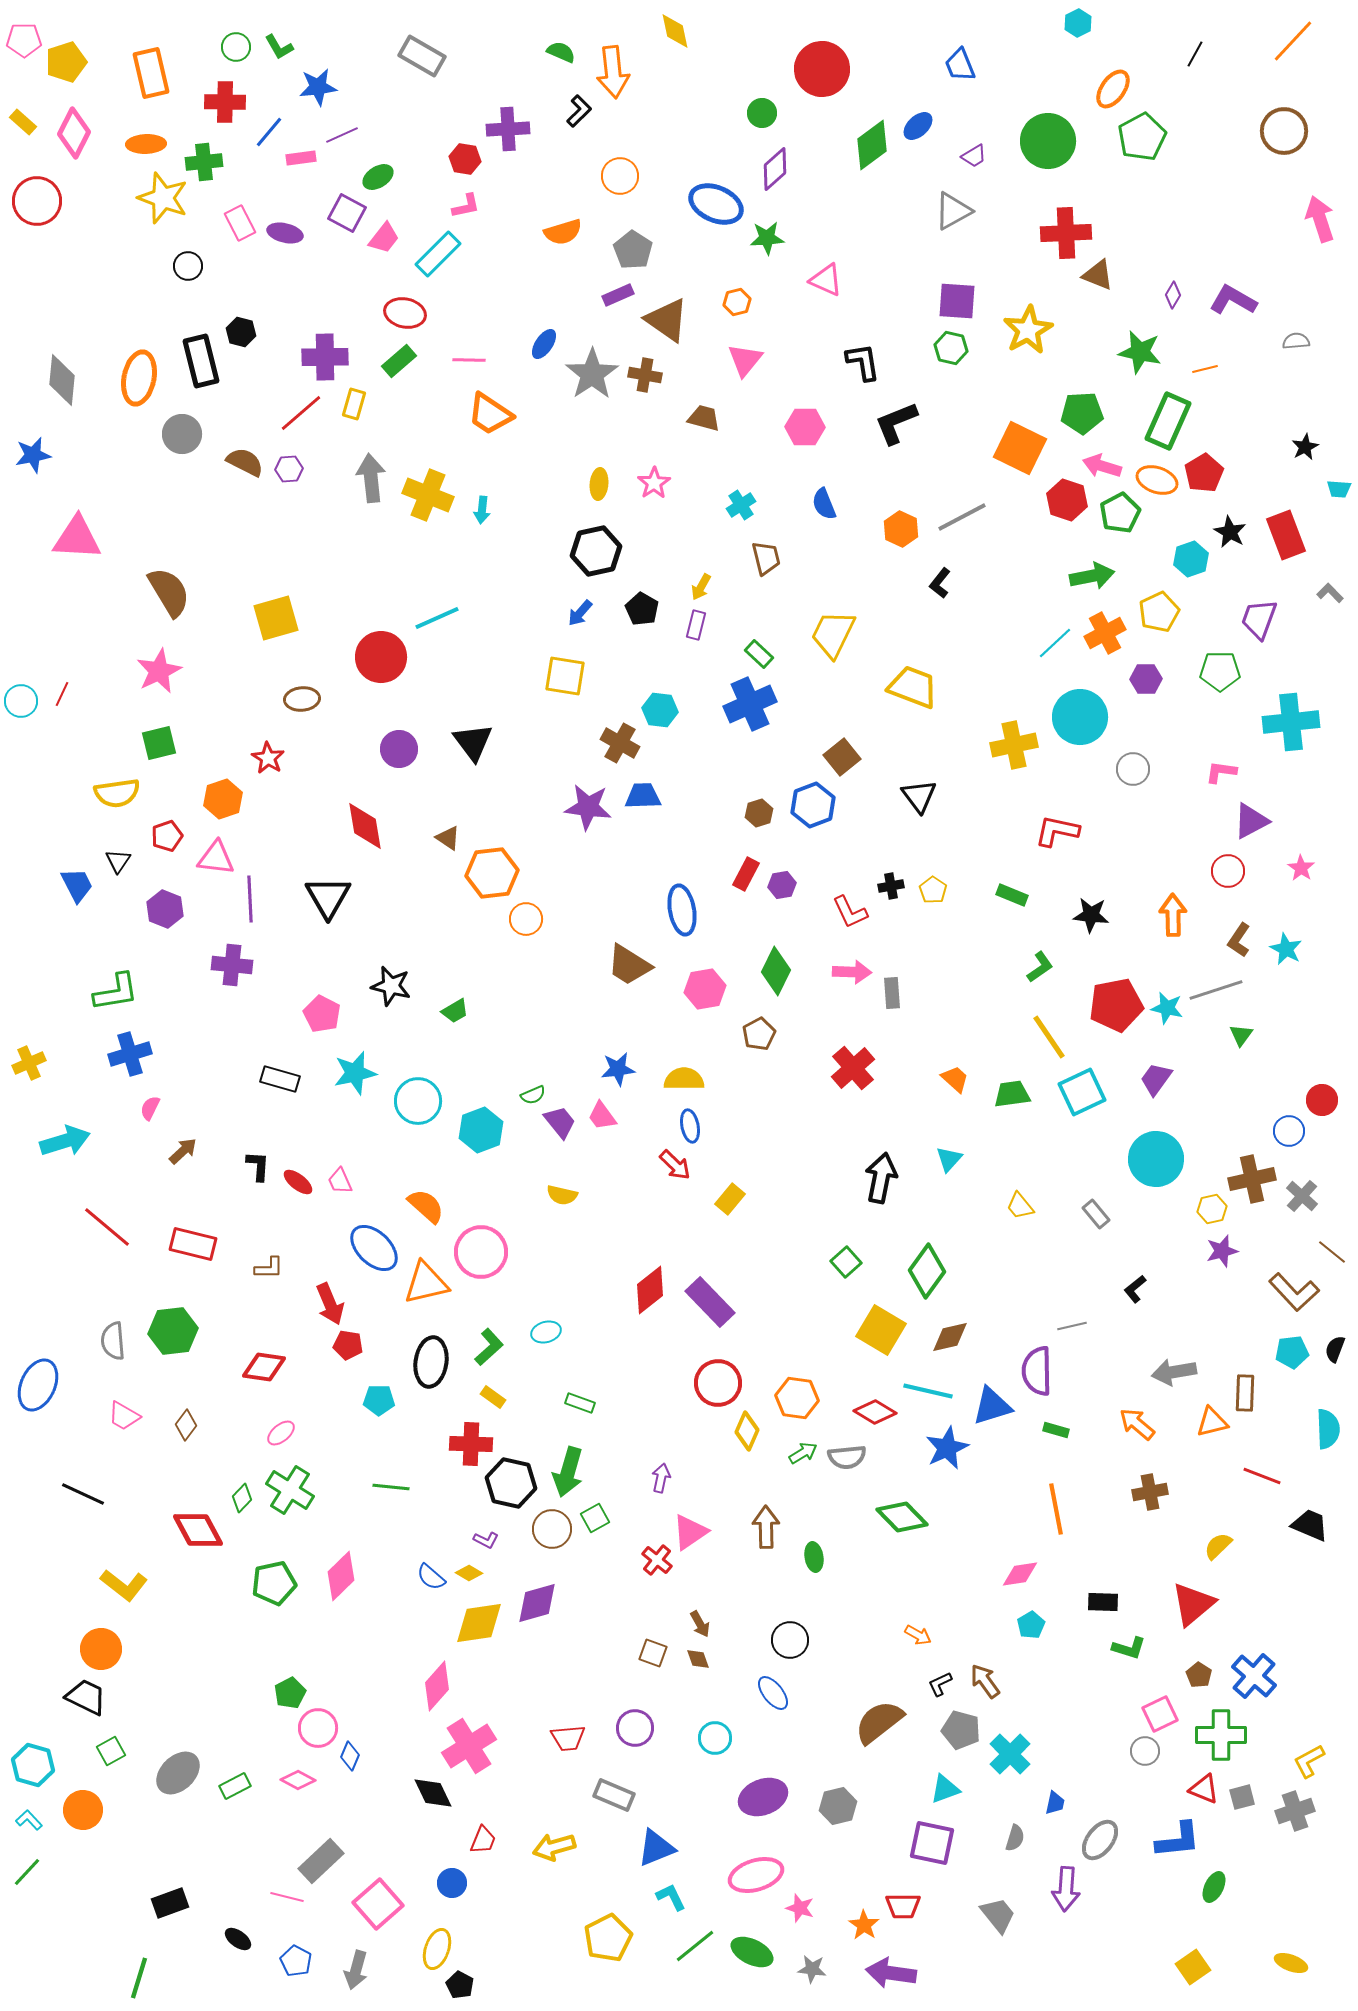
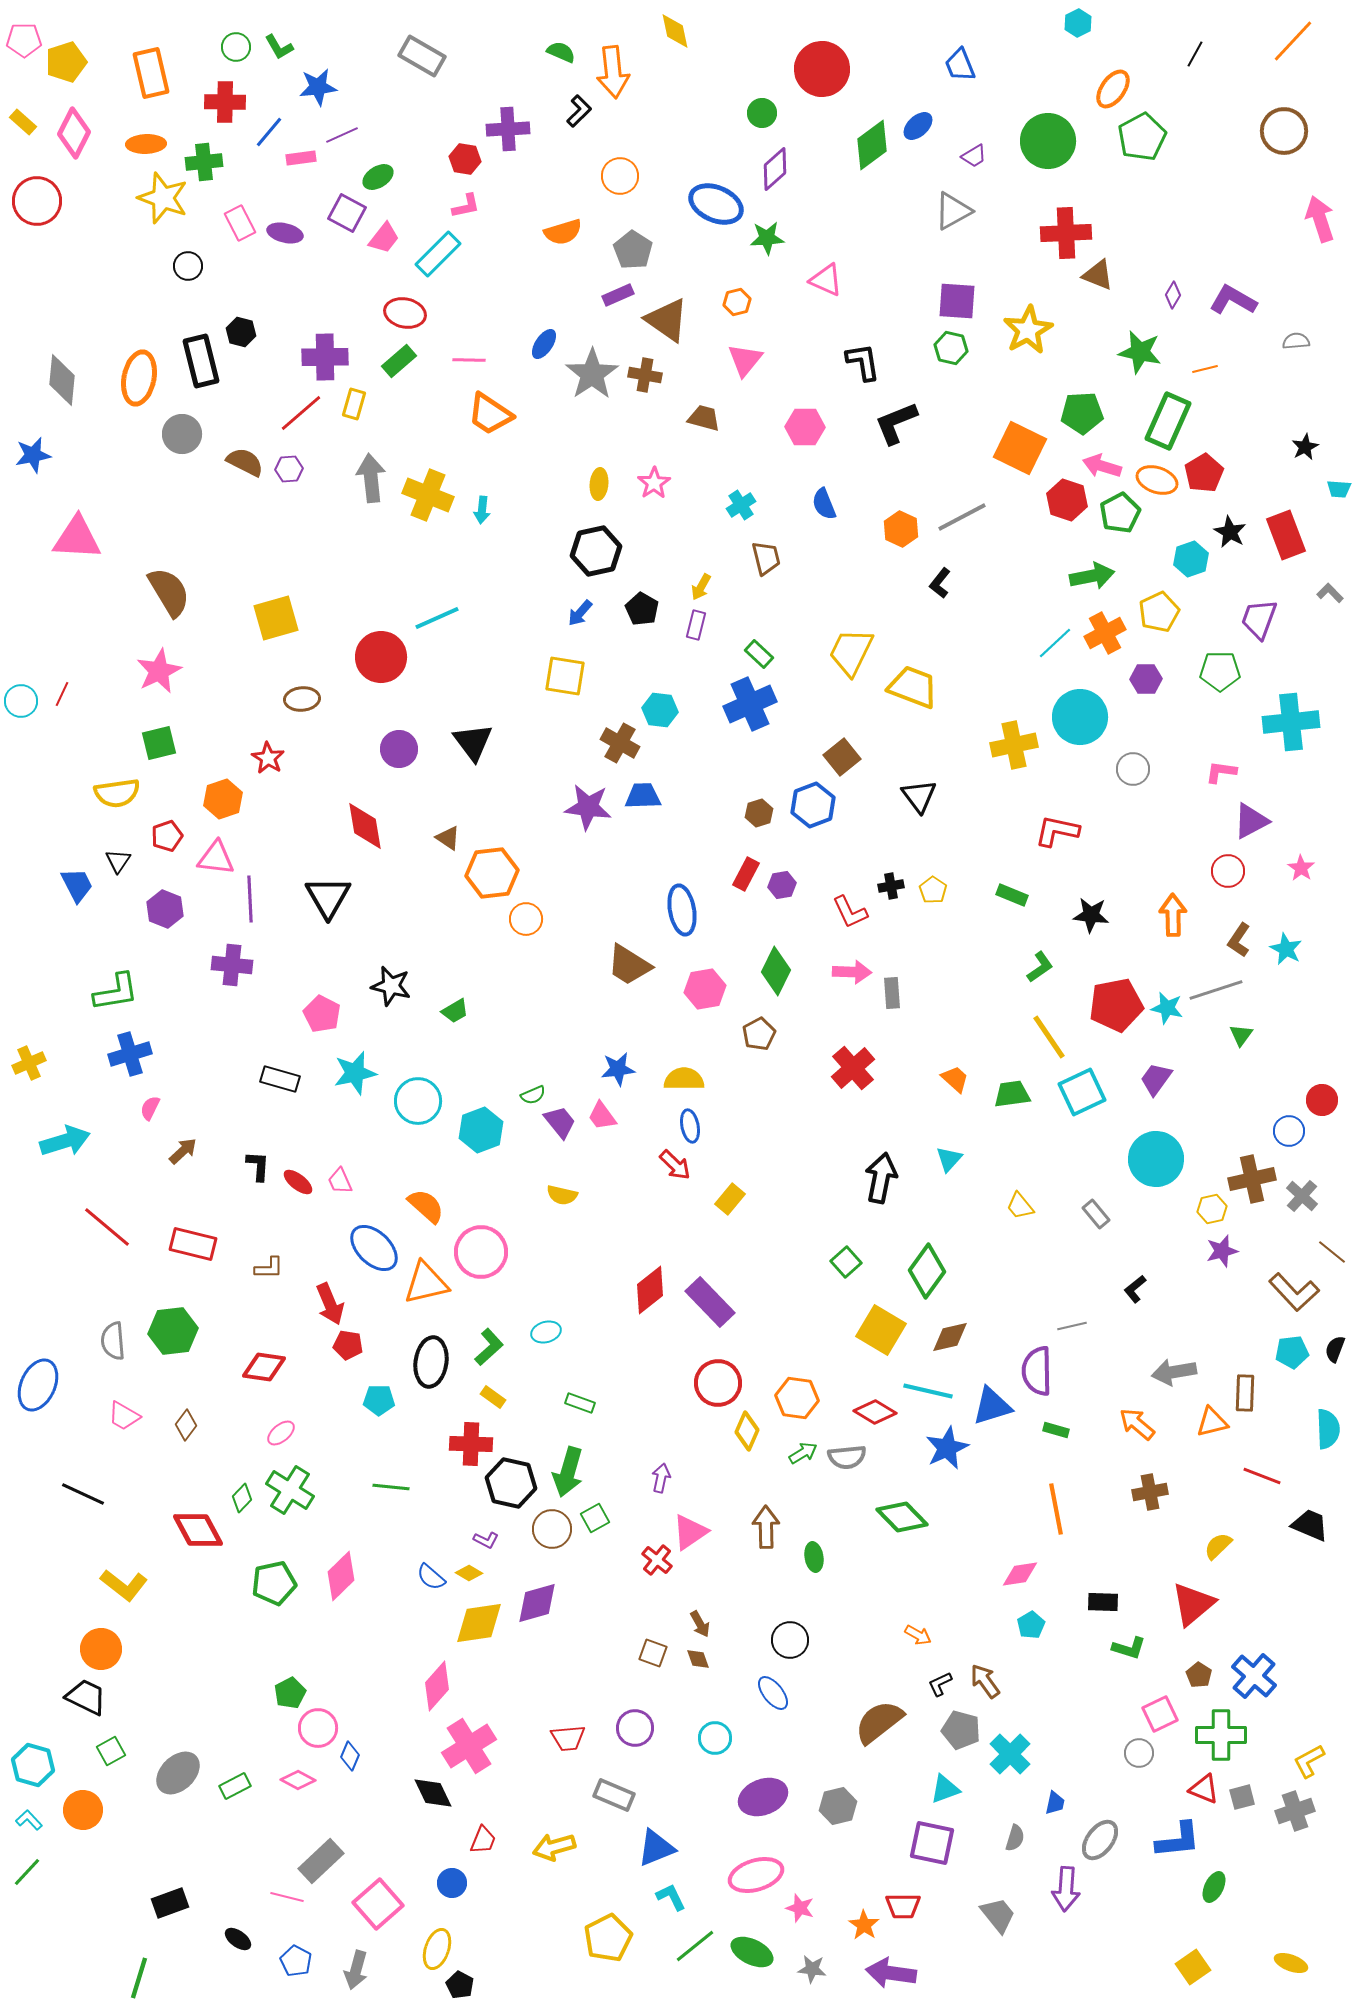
yellow trapezoid at (833, 634): moved 18 px right, 18 px down
gray circle at (1145, 1751): moved 6 px left, 2 px down
